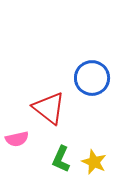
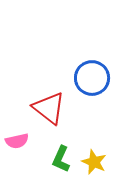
pink semicircle: moved 2 px down
